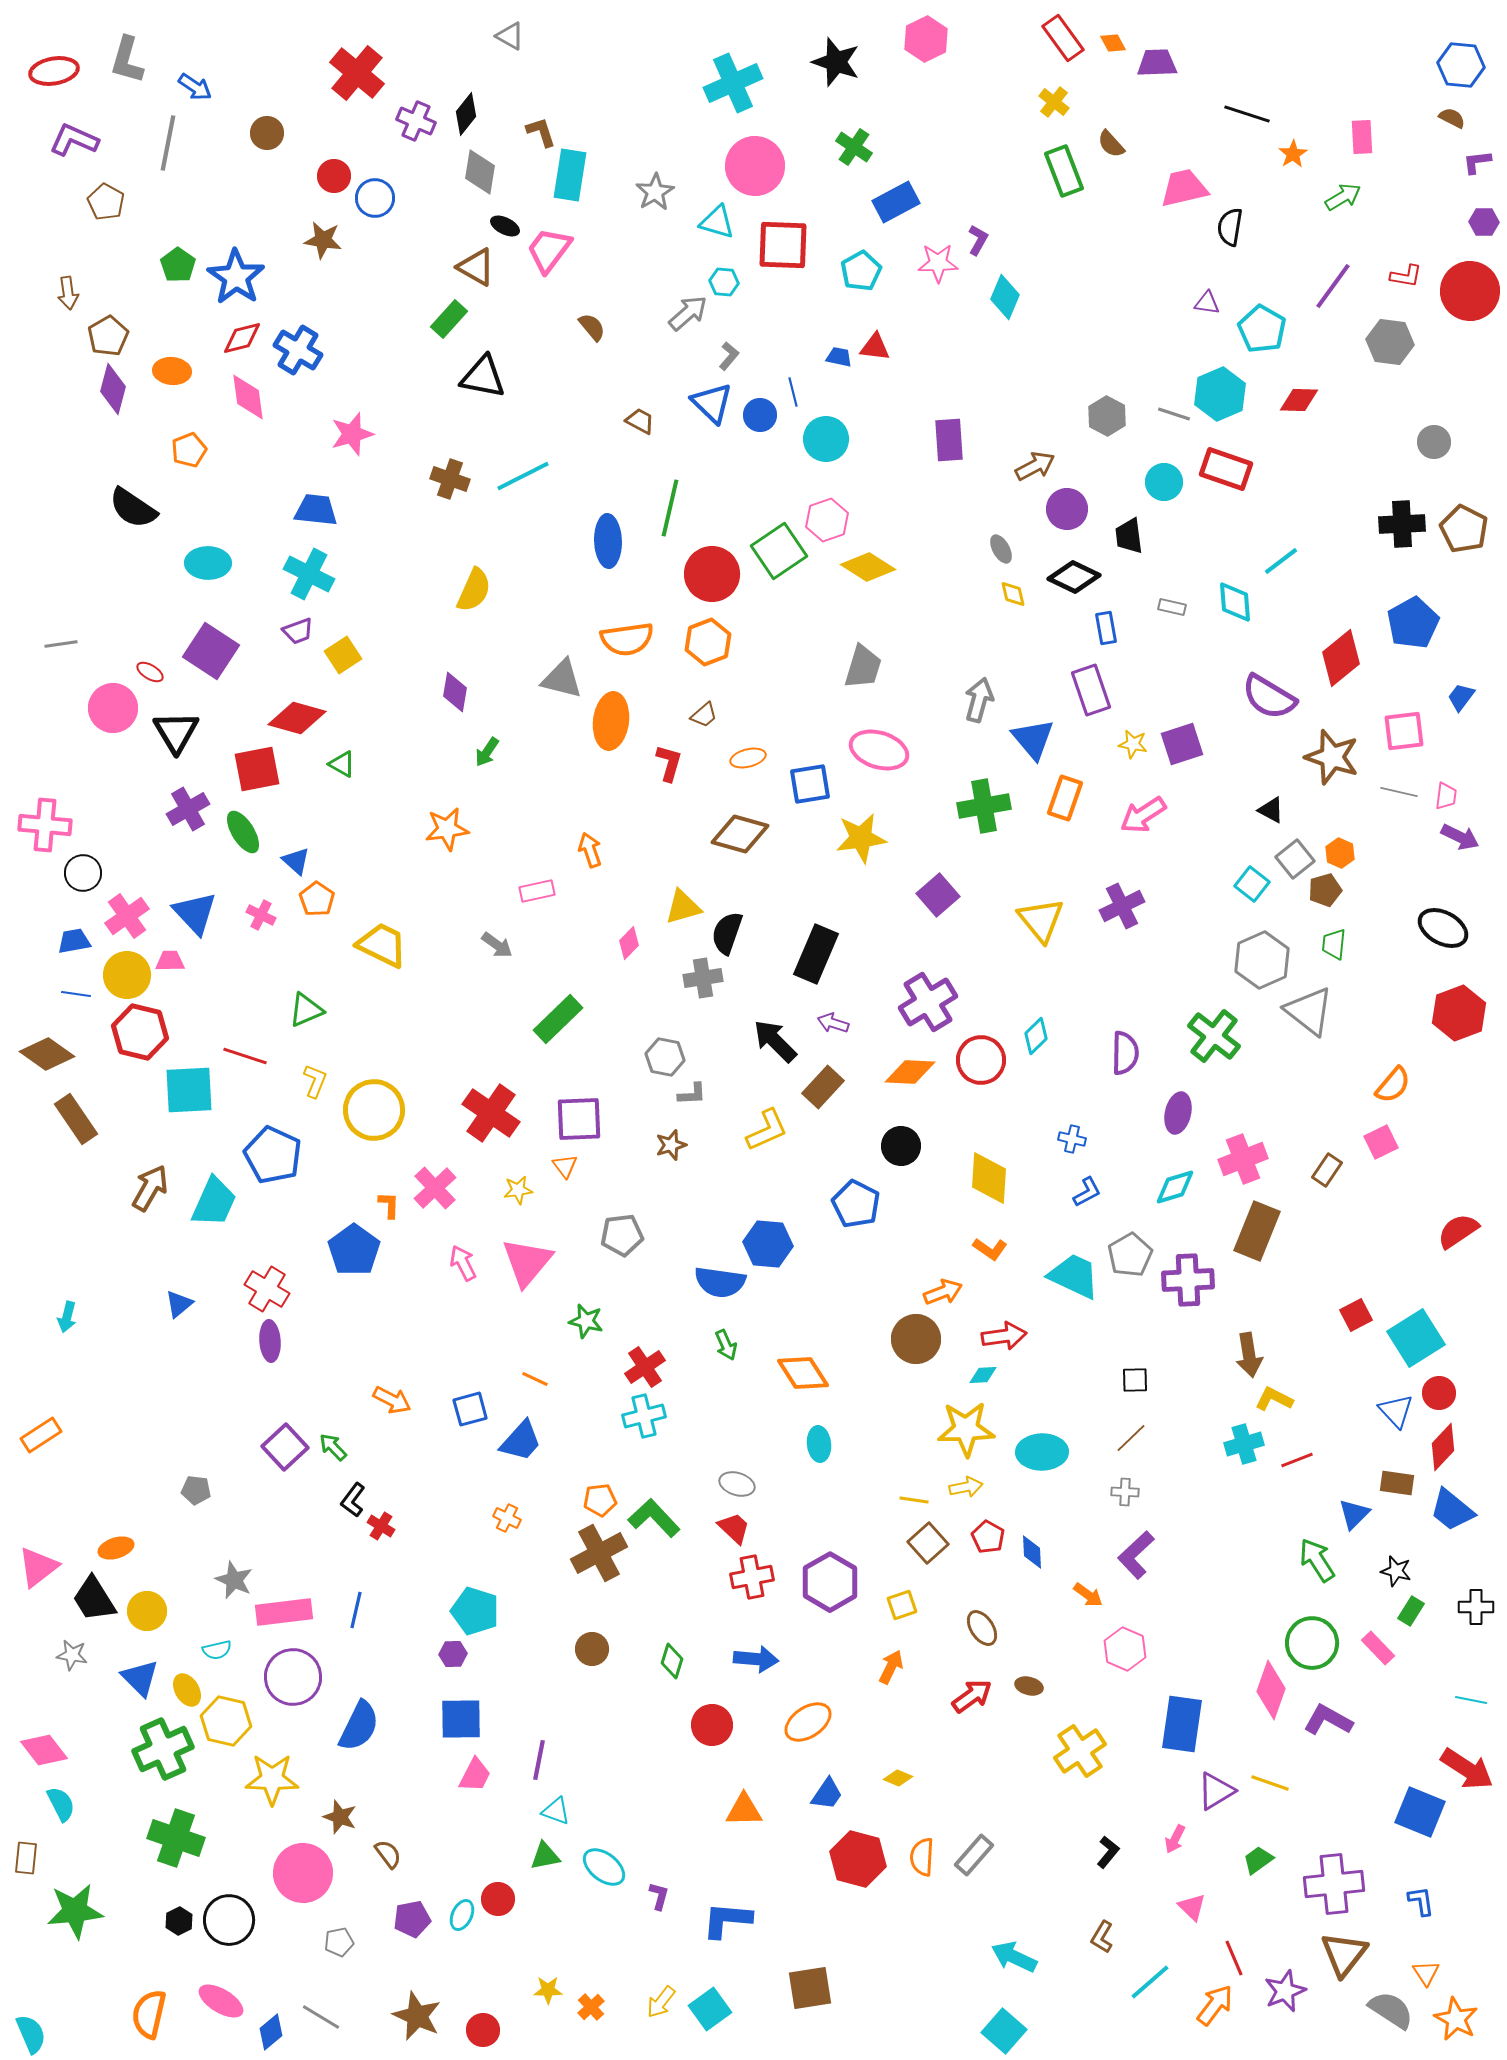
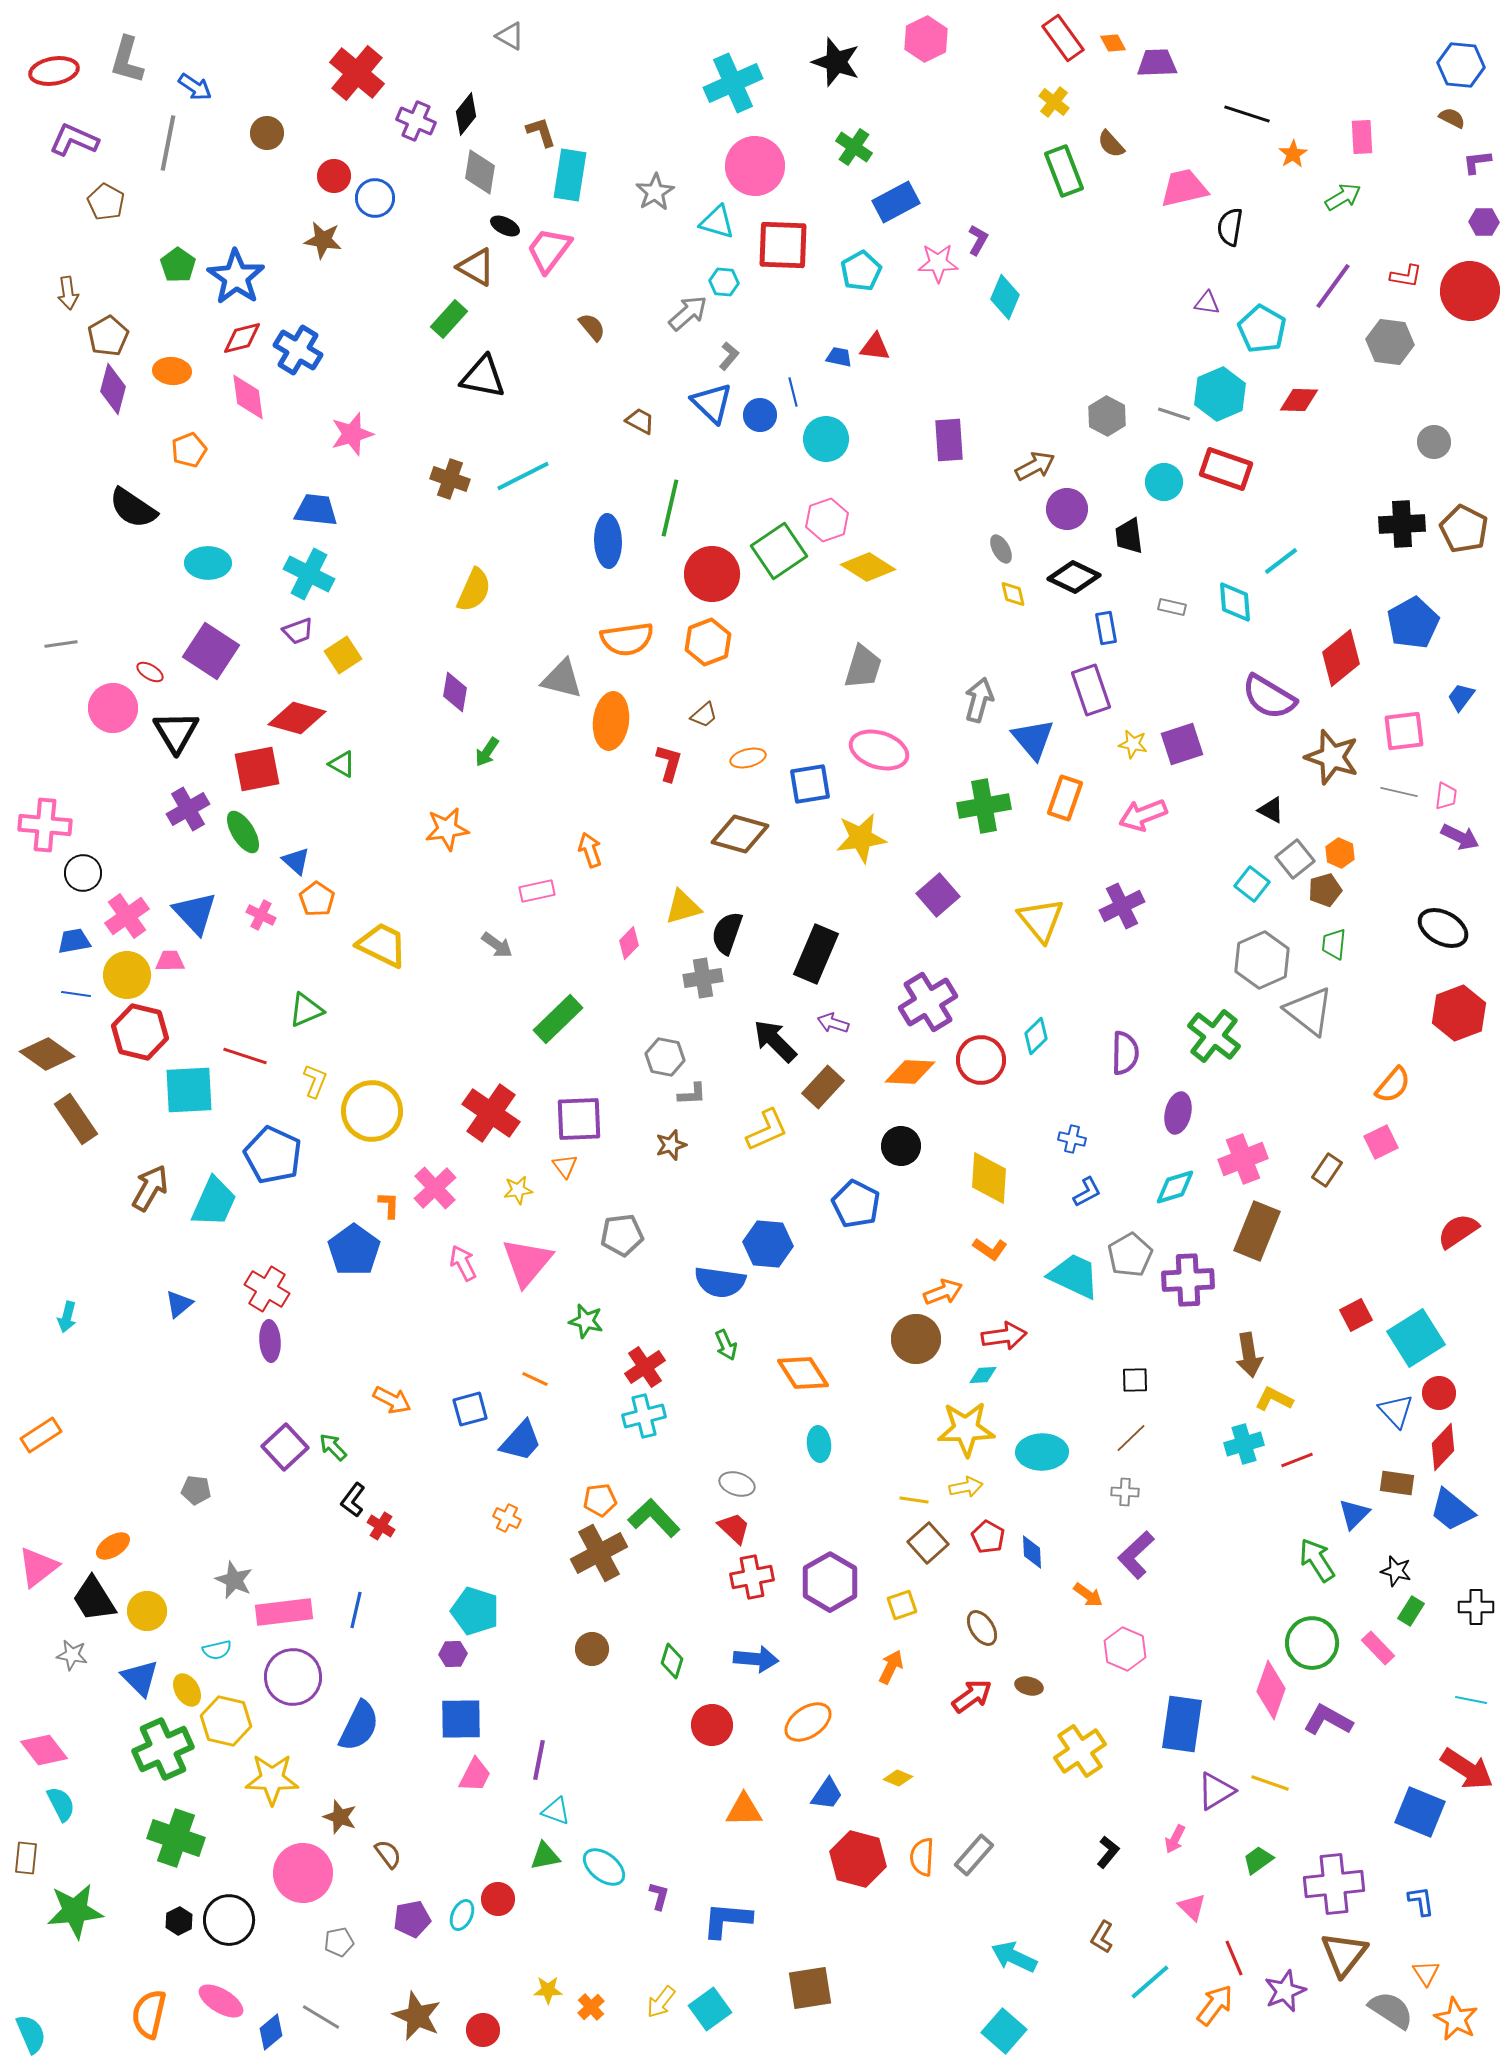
pink arrow at (1143, 815): rotated 12 degrees clockwise
yellow circle at (374, 1110): moved 2 px left, 1 px down
orange ellipse at (116, 1548): moved 3 px left, 2 px up; rotated 16 degrees counterclockwise
